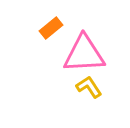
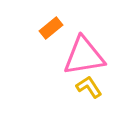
pink triangle: moved 2 px down; rotated 6 degrees counterclockwise
